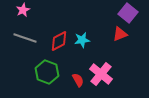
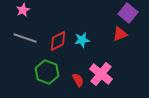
red diamond: moved 1 px left
